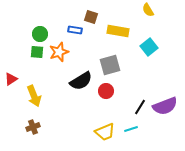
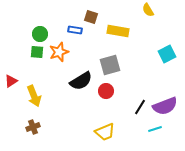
cyan square: moved 18 px right, 7 px down; rotated 12 degrees clockwise
red triangle: moved 2 px down
cyan line: moved 24 px right
